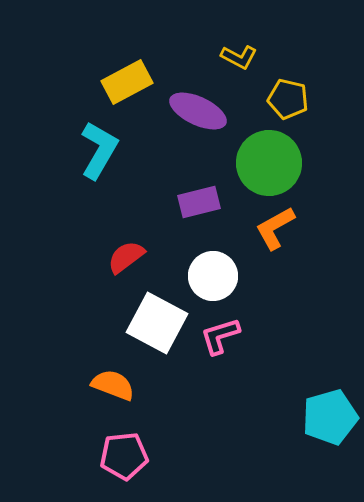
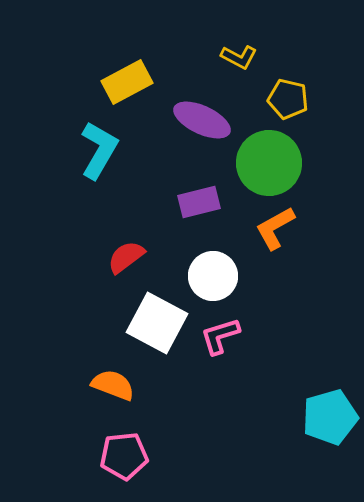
purple ellipse: moved 4 px right, 9 px down
